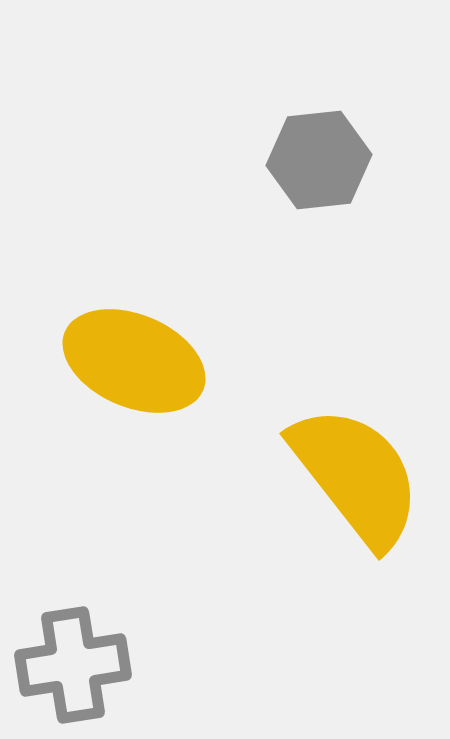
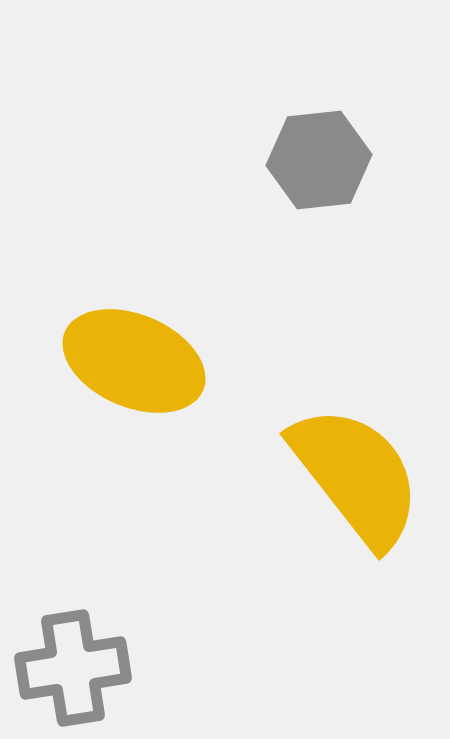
gray cross: moved 3 px down
